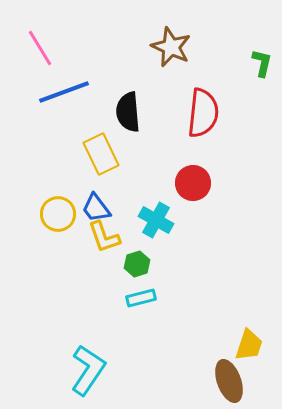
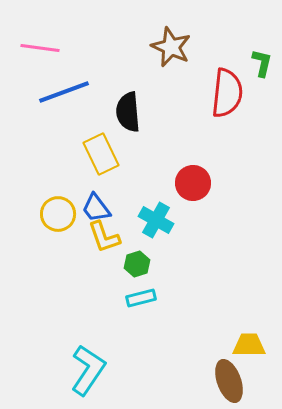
pink line: rotated 51 degrees counterclockwise
red semicircle: moved 24 px right, 20 px up
yellow trapezoid: rotated 108 degrees counterclockwise
